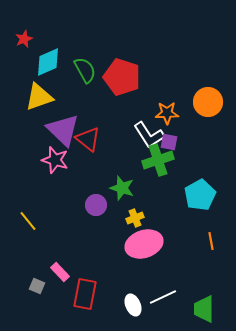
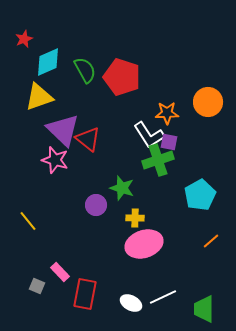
yellow cross: rotated 24 degrees clockwise
orange line: rotated 60 degrees clockwise
white ellipse: moved 2 px left, 2 px up; rotated 40 degrees counterclockwise
